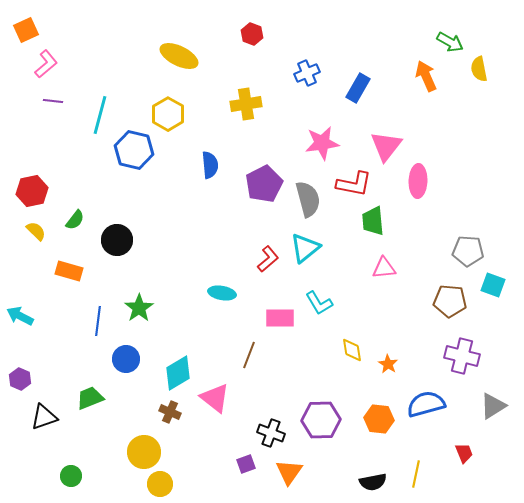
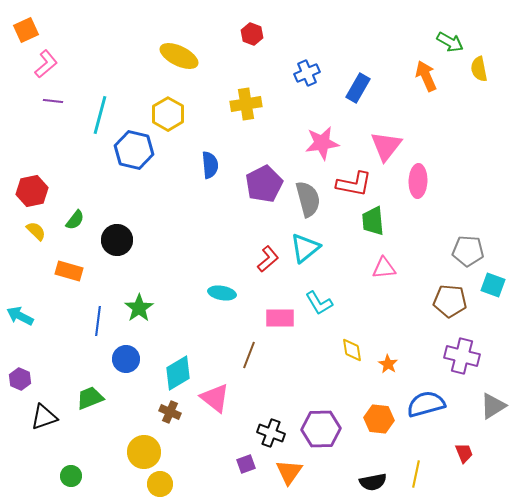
purple hexagon at (321, 420): moved 9 px down
